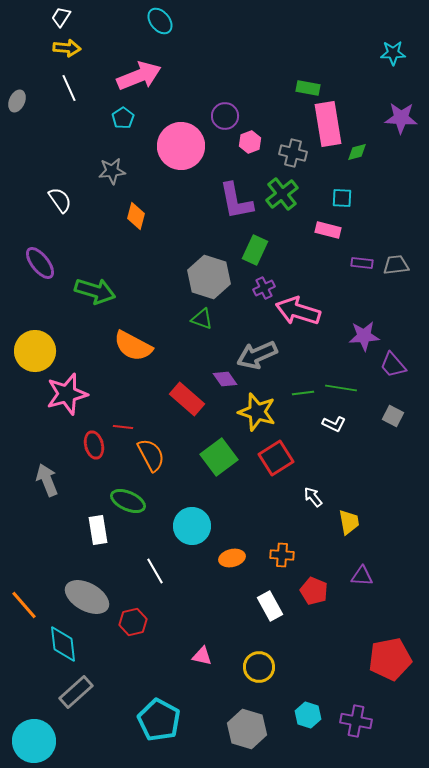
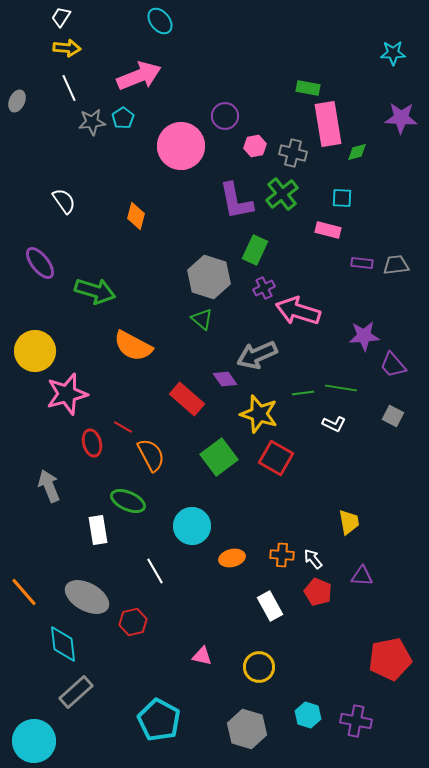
pink hexagon at (250, 142): moved 5 px right, 4 px down; rotated 10 degrees clockwise
gray star at (112, 171): moved 20 px left, 49 px up
white semicircle at (60, 200): moved 4 px right, 1 px down
green triangle at (202, 319): rotated 20 degrees clockwise
yellow star at (257, 412): moved 2 px right, 2 px down
red line at (123, 427): rotated 24 degrees clockwise
red ellipse at (94, 445): moved 2 px left, 2 px up
red square at (276, 458): rotated 28 degrees counterclockwise
gray arrow at (47, 480): moved 2 px right, 6 px down
white arrow at (313, 497): moved 62 px down
red pentagon at (314, 591): moved 4 px right, 1 px down
orange line at (24, 605): moved 13 px up
